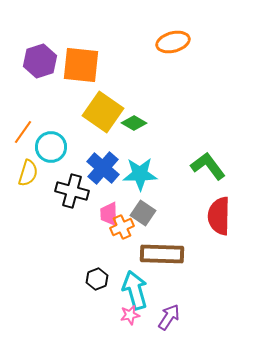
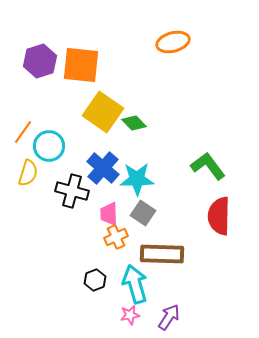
green diamond: rotated 15 degrees clockwise
cyan circle: moved 2 px left, 1 px up
cyan star: moved 3 px left, 5 px down
orange cross: moved 6 px left, 10 px down
black hexagon: moved 2 px left, 1 px down
cyan arrow: moved 6 px up
